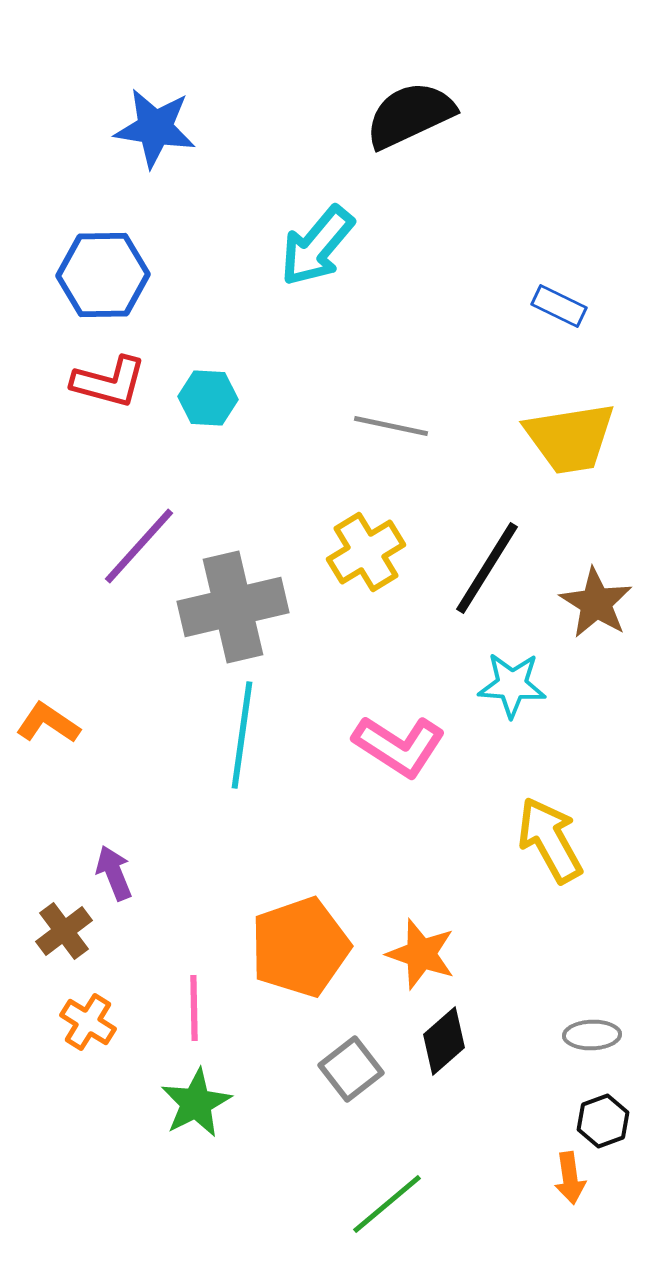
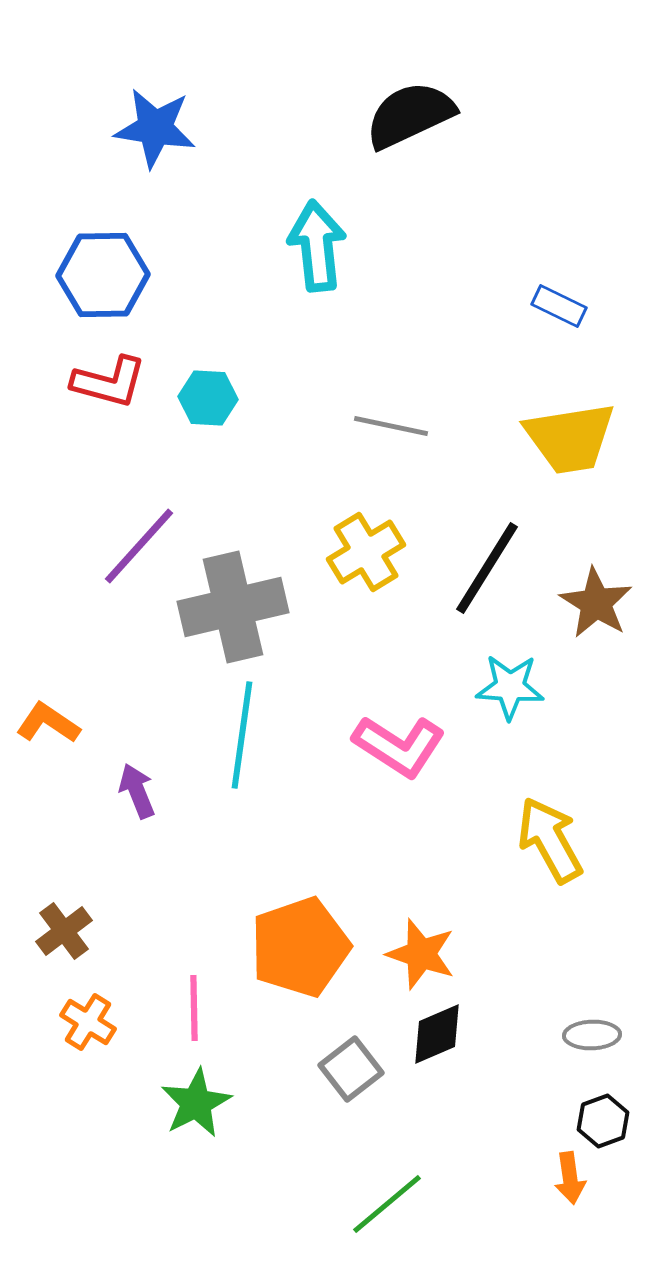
cyan arrow: rotated 134 degrees clockwise
cyan star: moved 2 px left, 2 px down
purple arrow: moved 23 px right, 82 px up
black diamond: moved 7 px left, 7 px up; rotated 18 degrees clockwise
